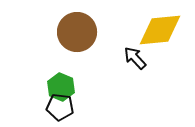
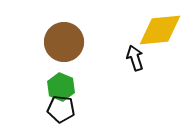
brown circle: moved 13 px left, 10 px down
black arrow: rotated 25 degrees clockwise
black pentagon: moved 1 px right, 2 px down
